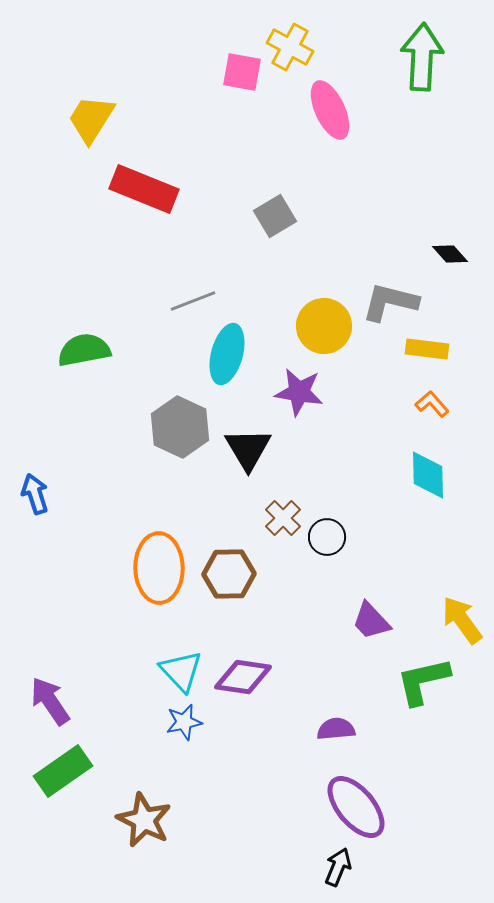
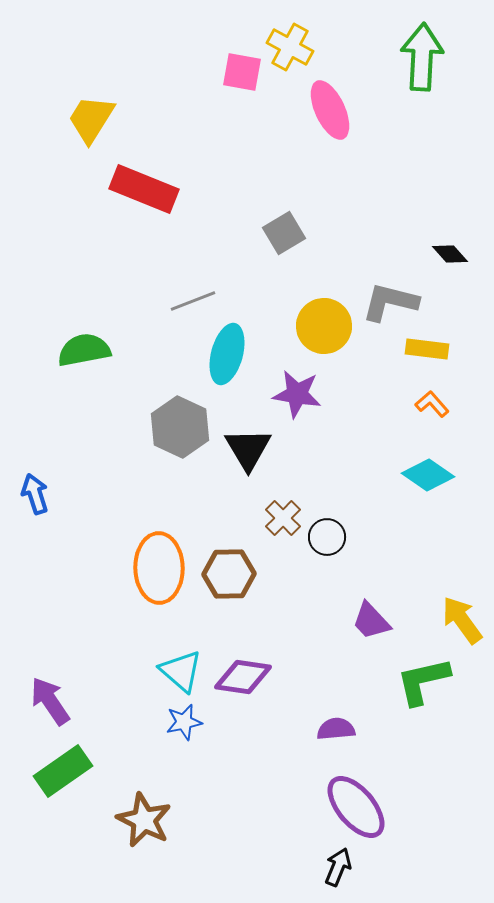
gray square: moved 9 px right, 17 px down
purple star: moved 2 px left, 2 px down
cyan diamond: rotated 54 degrees counterclockwise
cyan triangle: rotated 6 degrees counterclockwise
